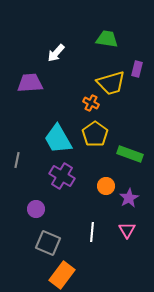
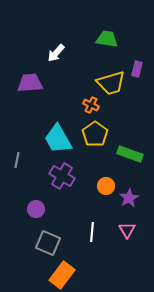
orange cross: moved 2 px down
